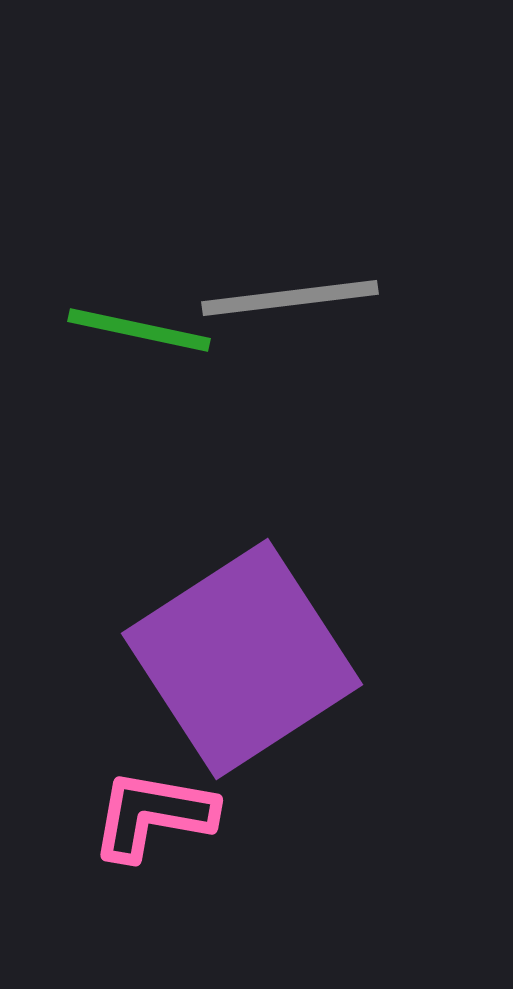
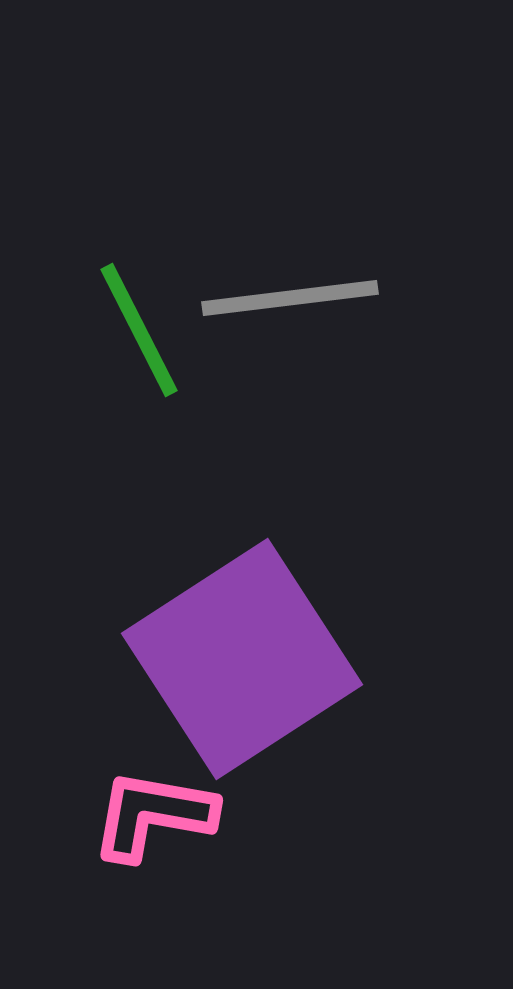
green line: rotated 51 degrees clockwise
